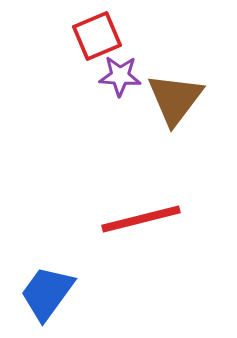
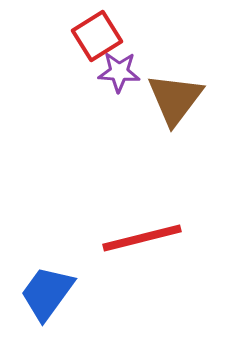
red square: rotated 9 degrees counterclockwise
purple star: moved 1 px left, 4 px up
red line: moved 1 px right, 19 px down
